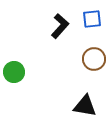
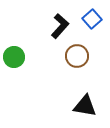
blue square: rotated 36 degrees counterclockwise
brown circle: moved 17 px left, 3 px up
green circle: moved 15 px up
